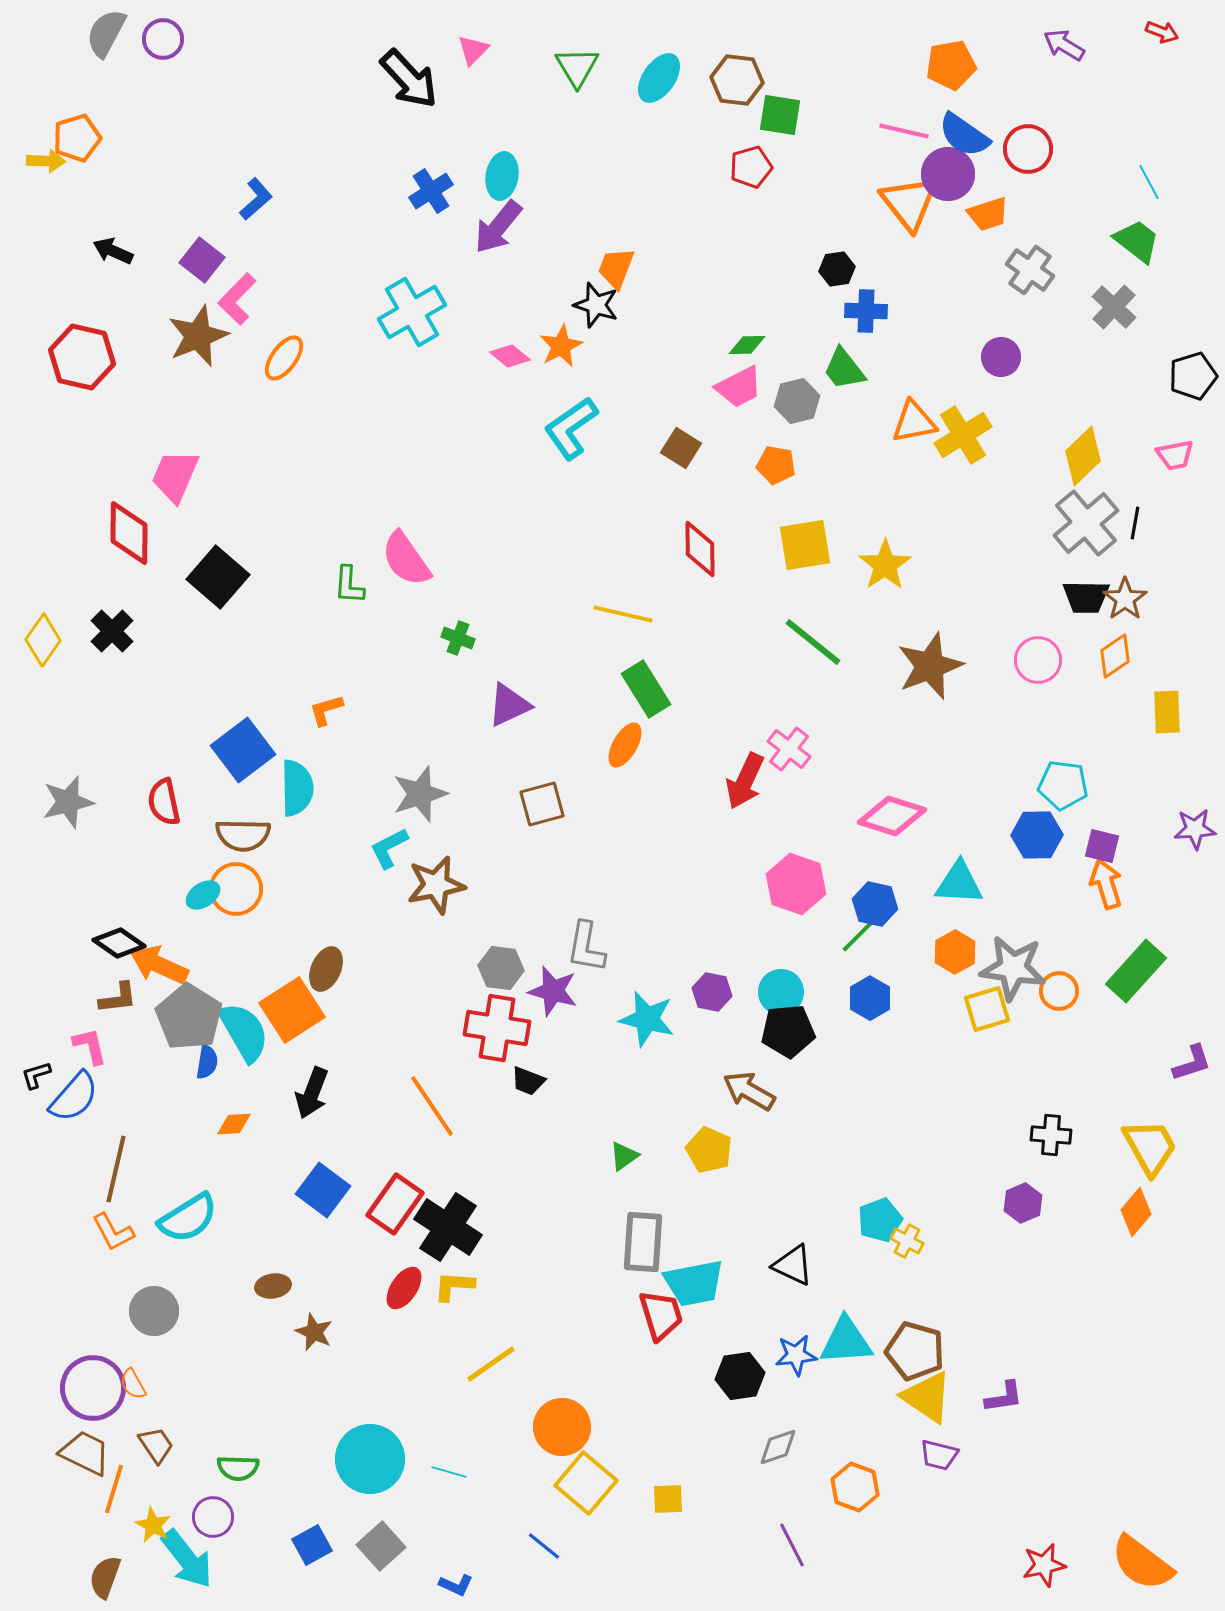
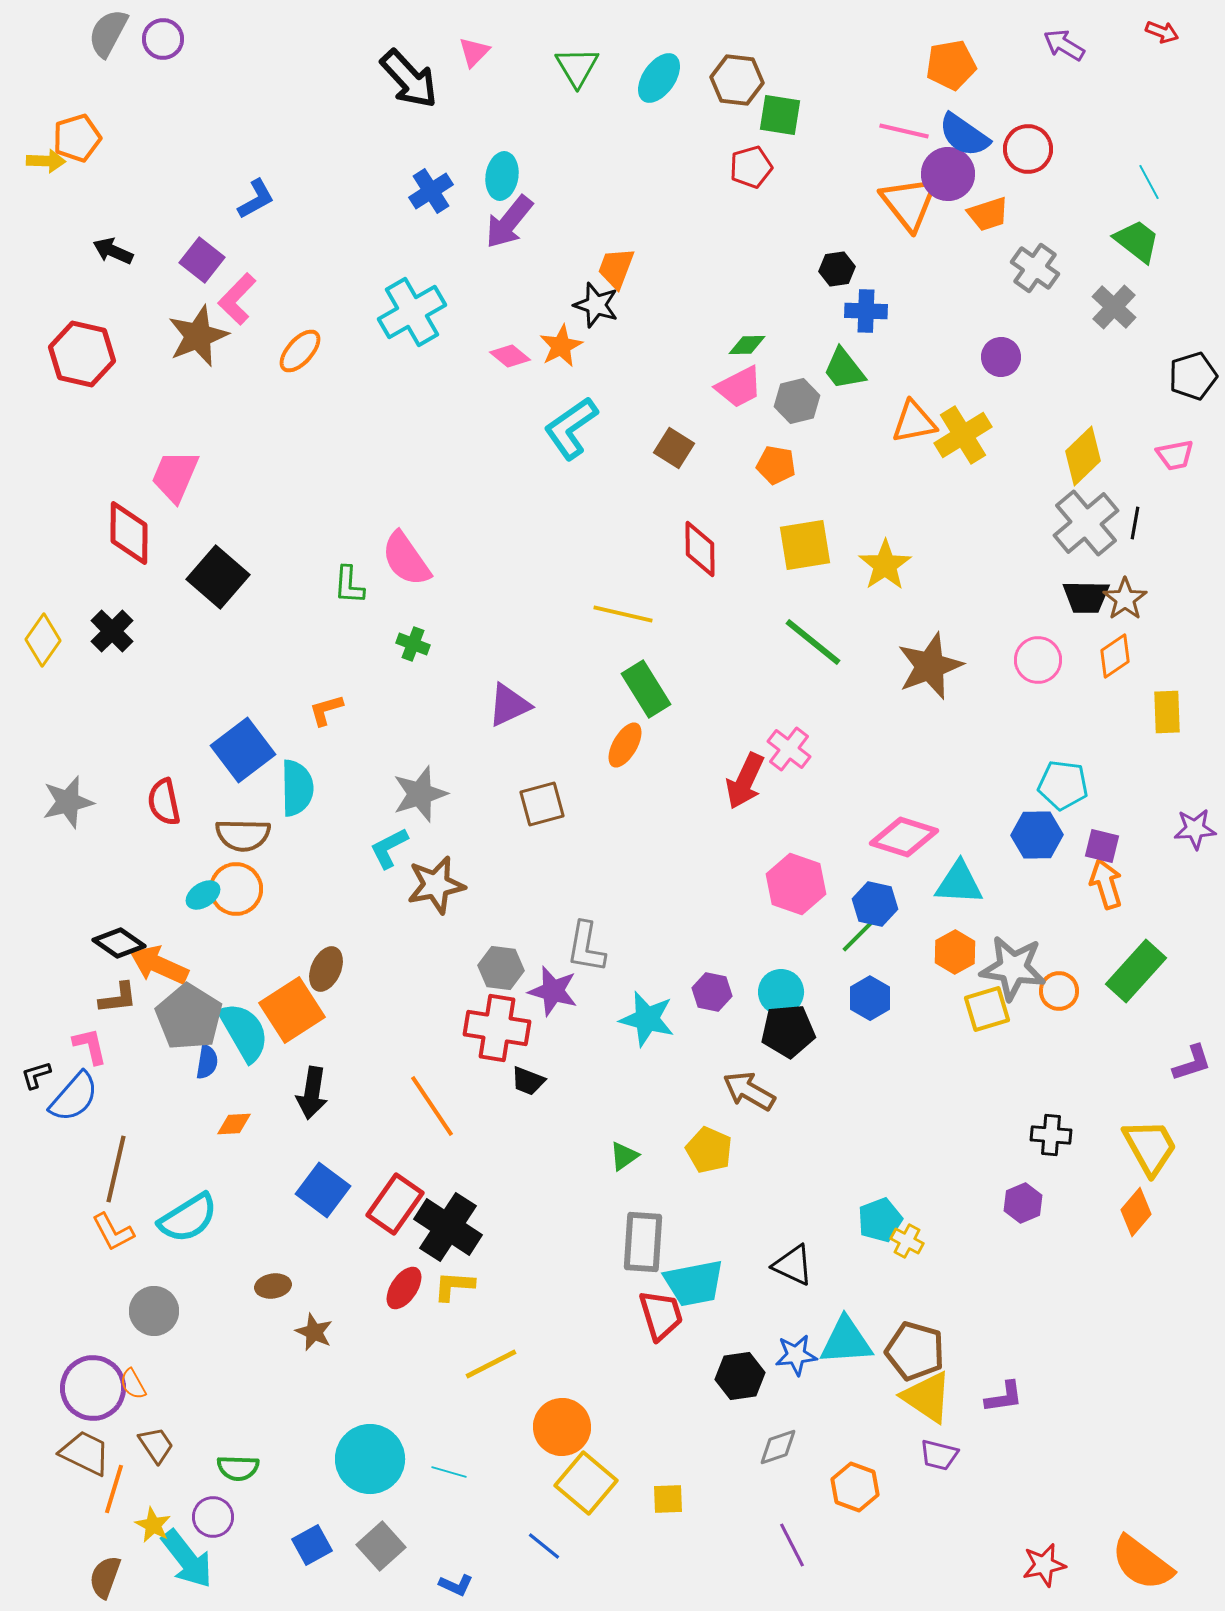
gray semicircle at (106, 33): moved 2 px right
pink triangle at (473, 50): moved 1 px right, 2 px down
blue L-shape at (256, 199): rotated 12 degrees clockwise
purple arrow at (498, 227): moved 11 px right, 5 px up
gray cross at (1030, 270): moved 5 px right, 2 px up
red hexagon at (82, 357): moved 3 px up
orange ellipse at (284, 358): moved 16 px right, 7 px up; rotated 6 degrees clockwise
brown square at (681, 448): moved 7 px left
green cross at (458, 638): moved 45 px left, 6 px down
pink diamond at (892, 816): moved 12 px right, 21 px down
black arrow at (312, 1093): rotated 12 degrees counterclockwise
yellow line at (491, 1364): rotated 8 degrees clockwise
